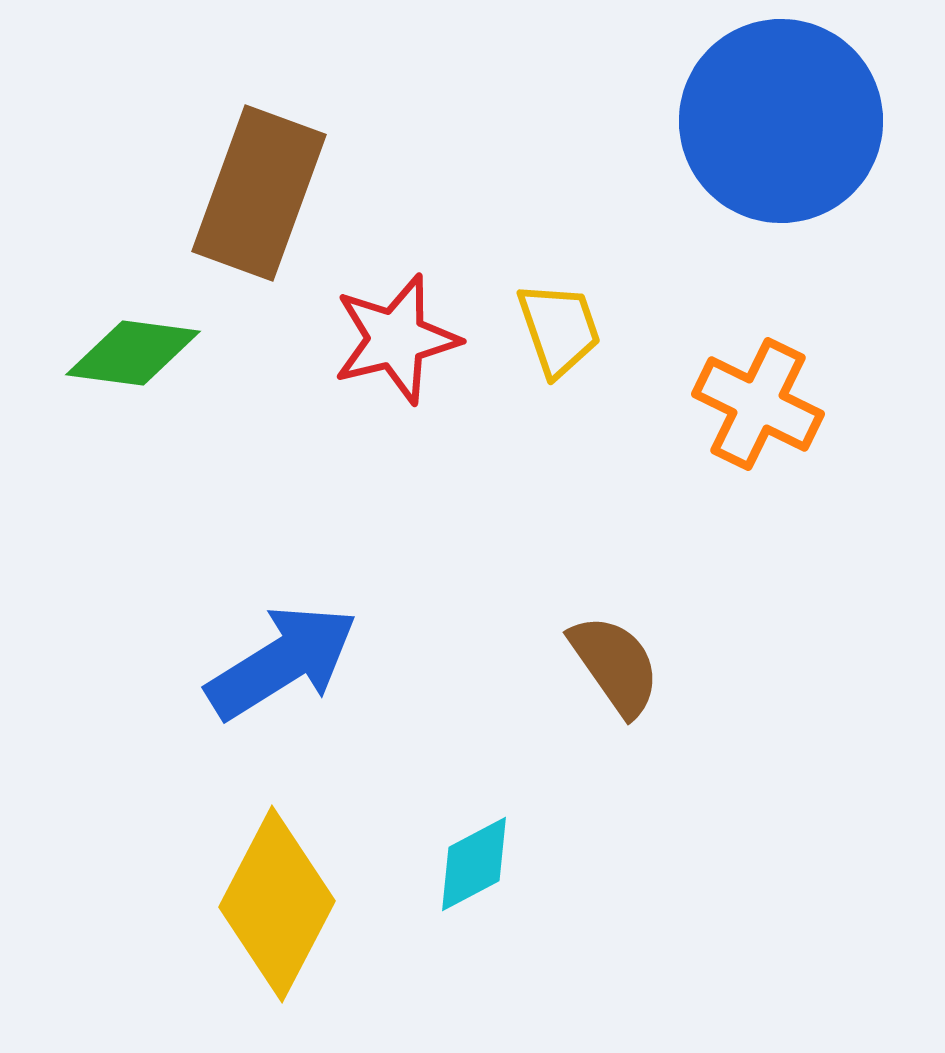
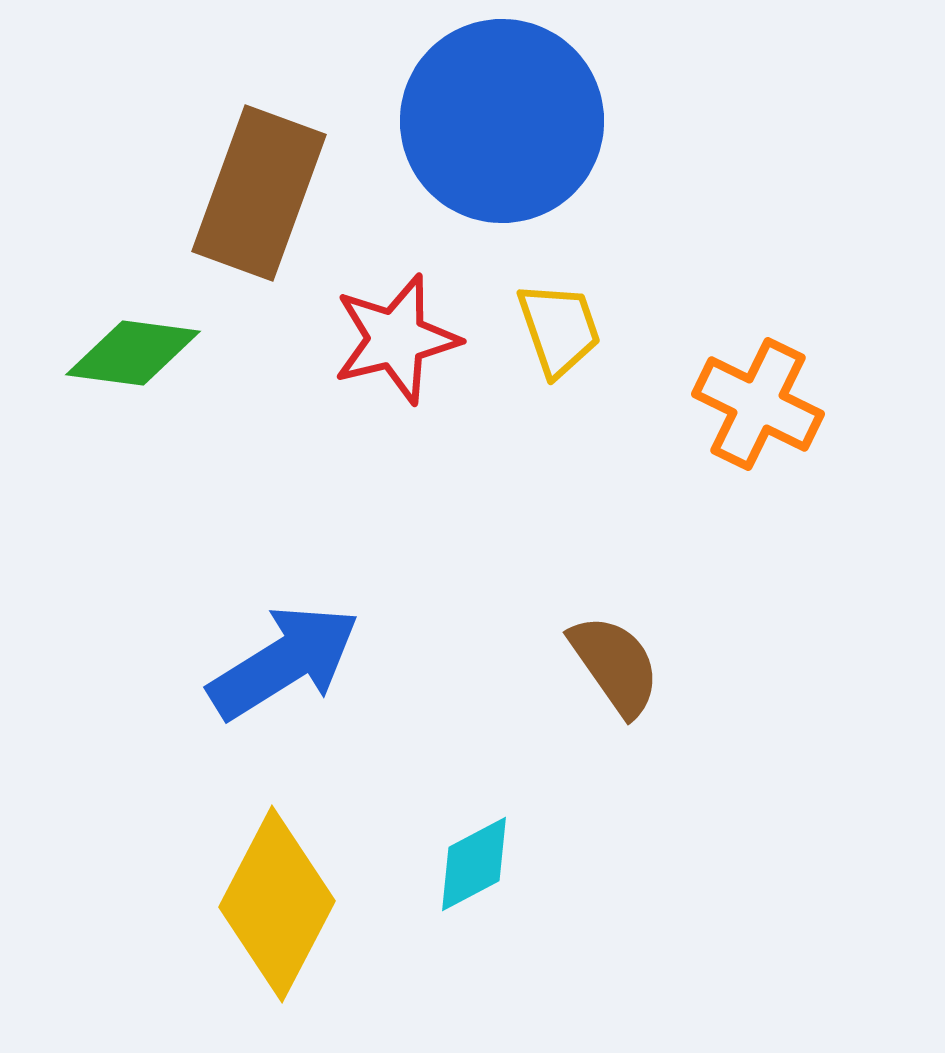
blue circle: moved 279 px left
blue arrow: moved 2 px right
